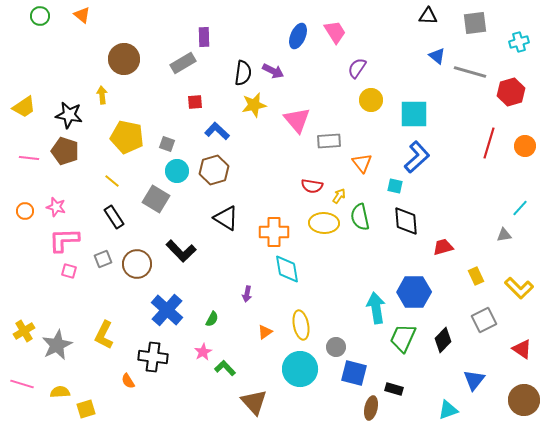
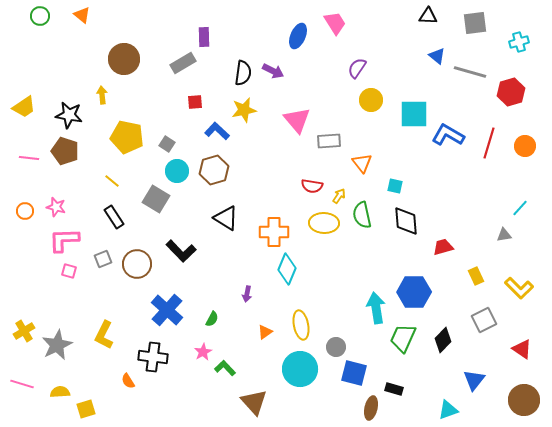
pink trapezoid at (335, 32): moved 9 px up
yellow star at (254, 105): moved 10 px left, 5 px down
gray square at (167, 144): rotated 14 degrees clockwise
blue L-shape at (417, 157): moved 31 px right, 22 px up; rotated 108 degrees counterclockwise
green semicircle at (360, 217): moved 2 px right, 2 px up
cyan diamond at (287, 269): rotated 32 degrees clockwise
